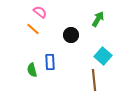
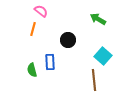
pink semicircle: moved 1 px right, 1 px up
green arrow: rotated 91 degrees counterclockwise
orange line: rotated 64 degrees clockwise
black circle: moved 3 px left, 5 px down
